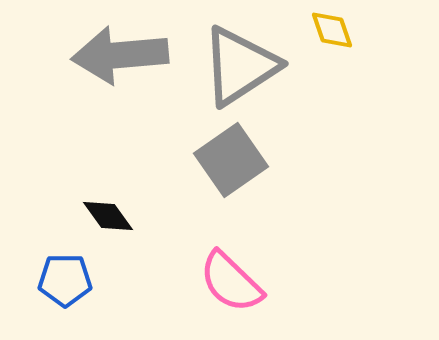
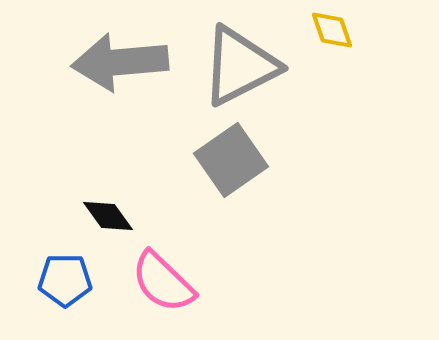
gray arrow: moved 7 px down
gray triangle: rotated 6 degrees clockwise
pink semicircle: moved 68 px left
